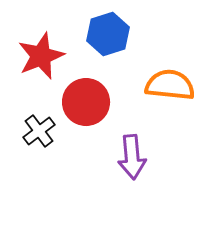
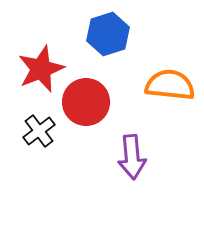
red star: moved 13 px down
